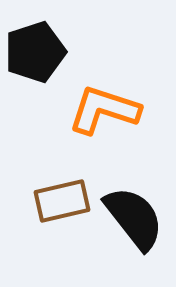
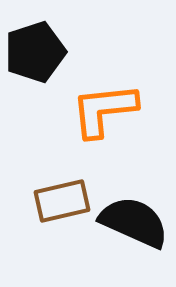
orange L-shape: rotated 24 degrees counterclockwise
black semicircle: moved 4 px down; rotated 28 degrees counterclockwise
